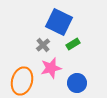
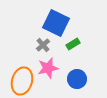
blue square: moved 3 px left, 1 px down
pink star: moved 3 px left
blue circle: moved 4 px up
